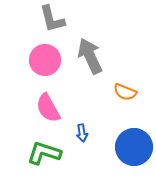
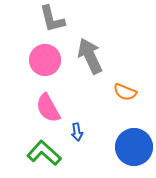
blue arrow: moved 5 px left, 1 px up
green L-shape: rotated 24 degrees clockwise
